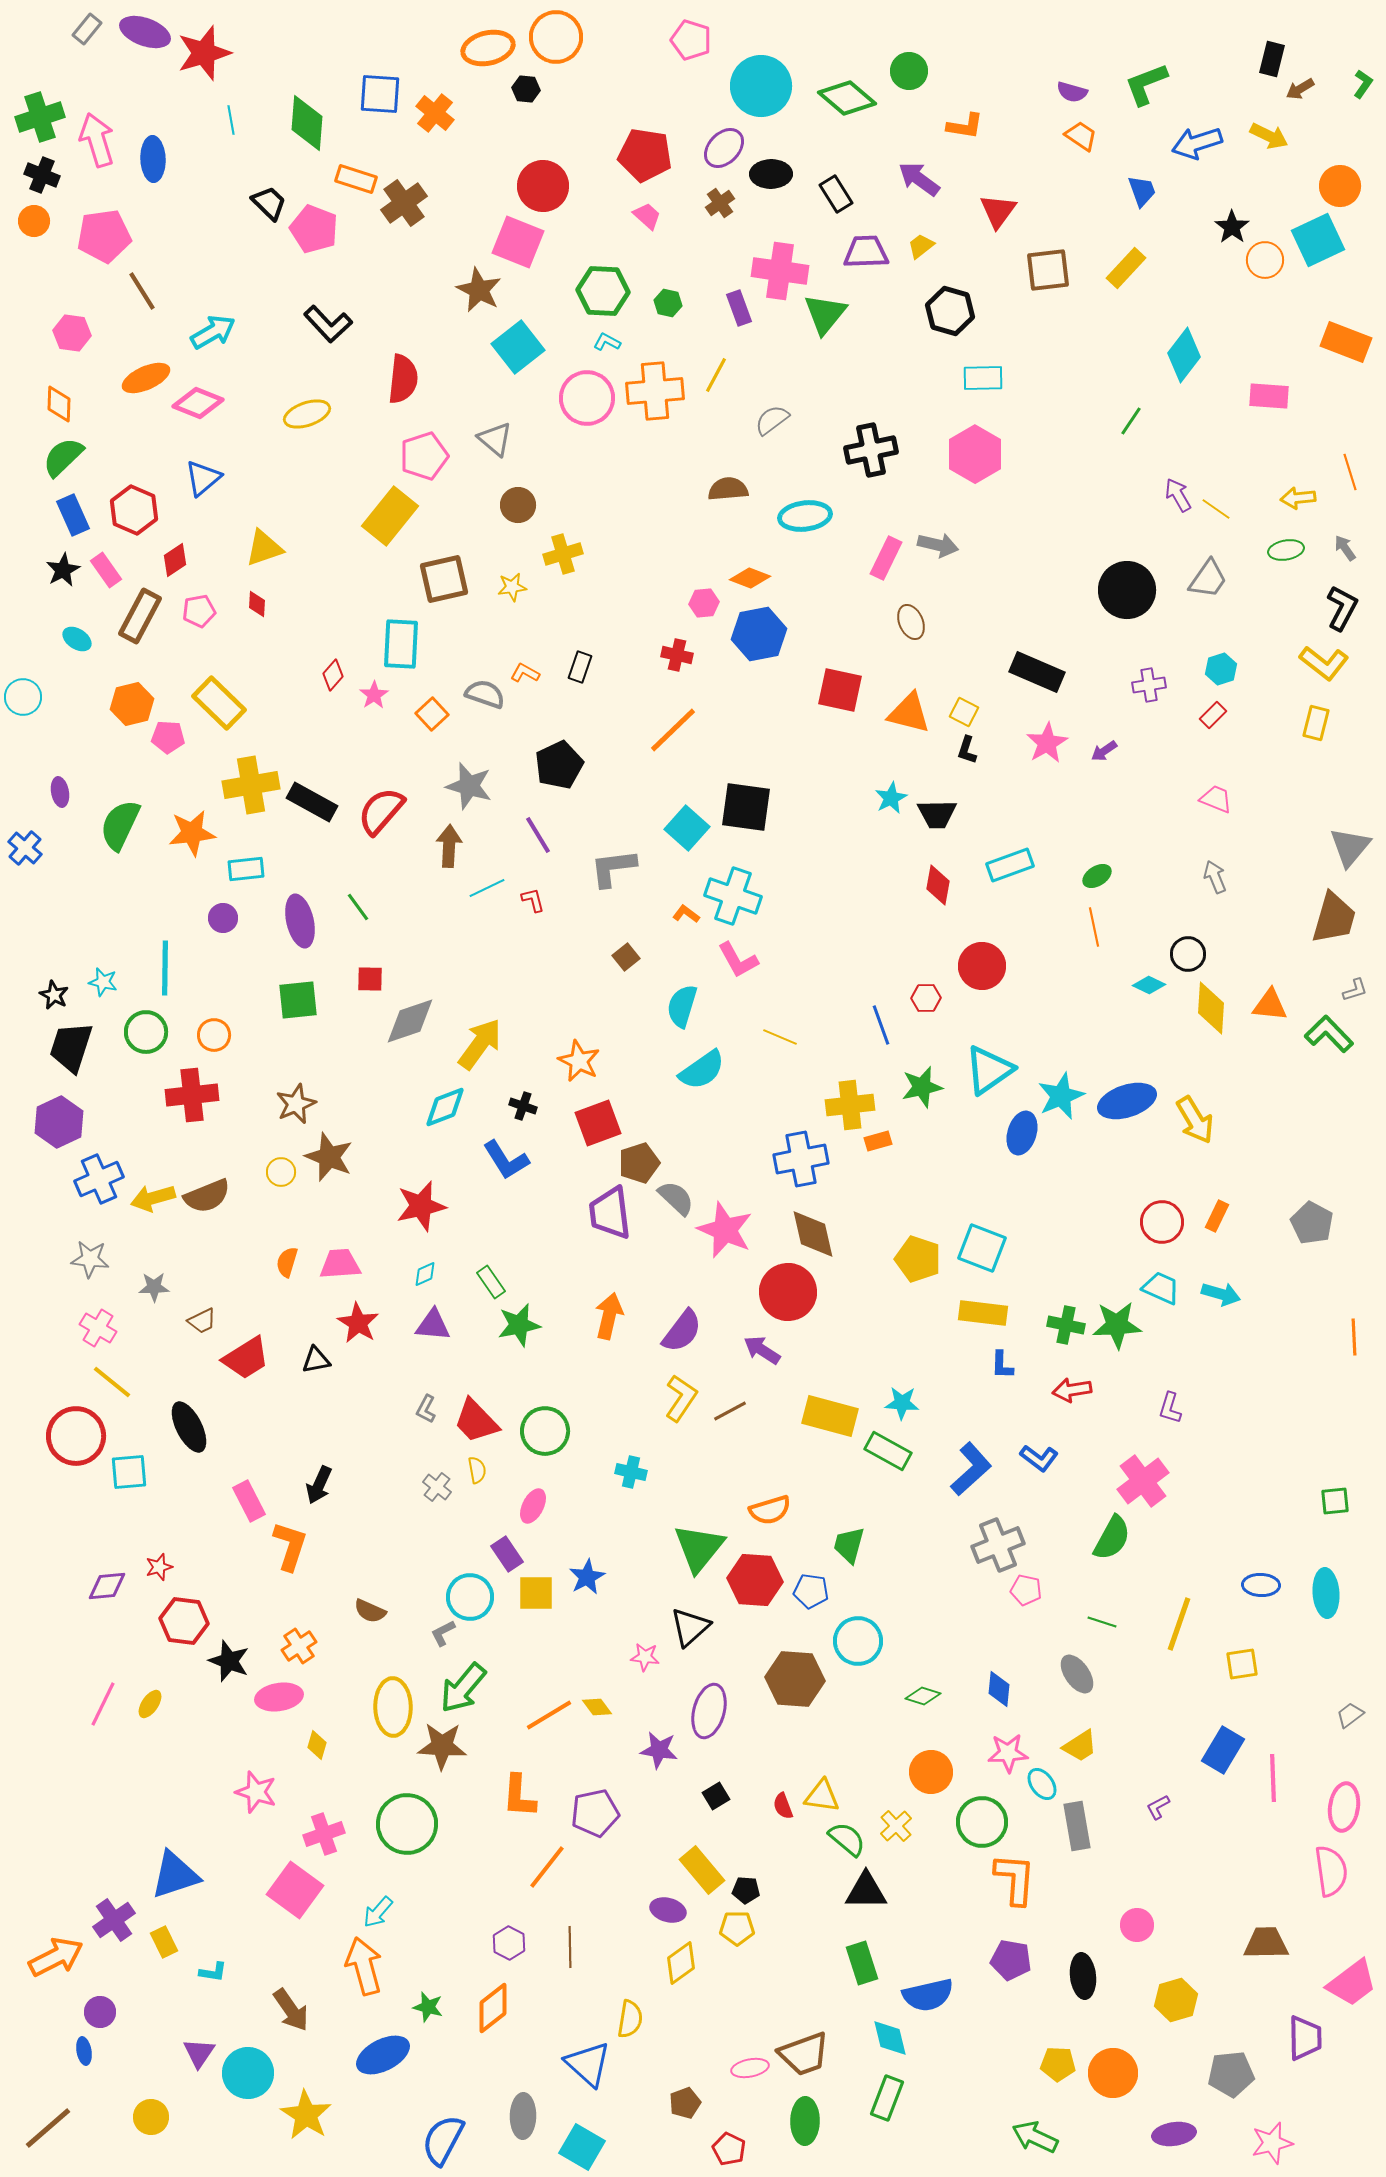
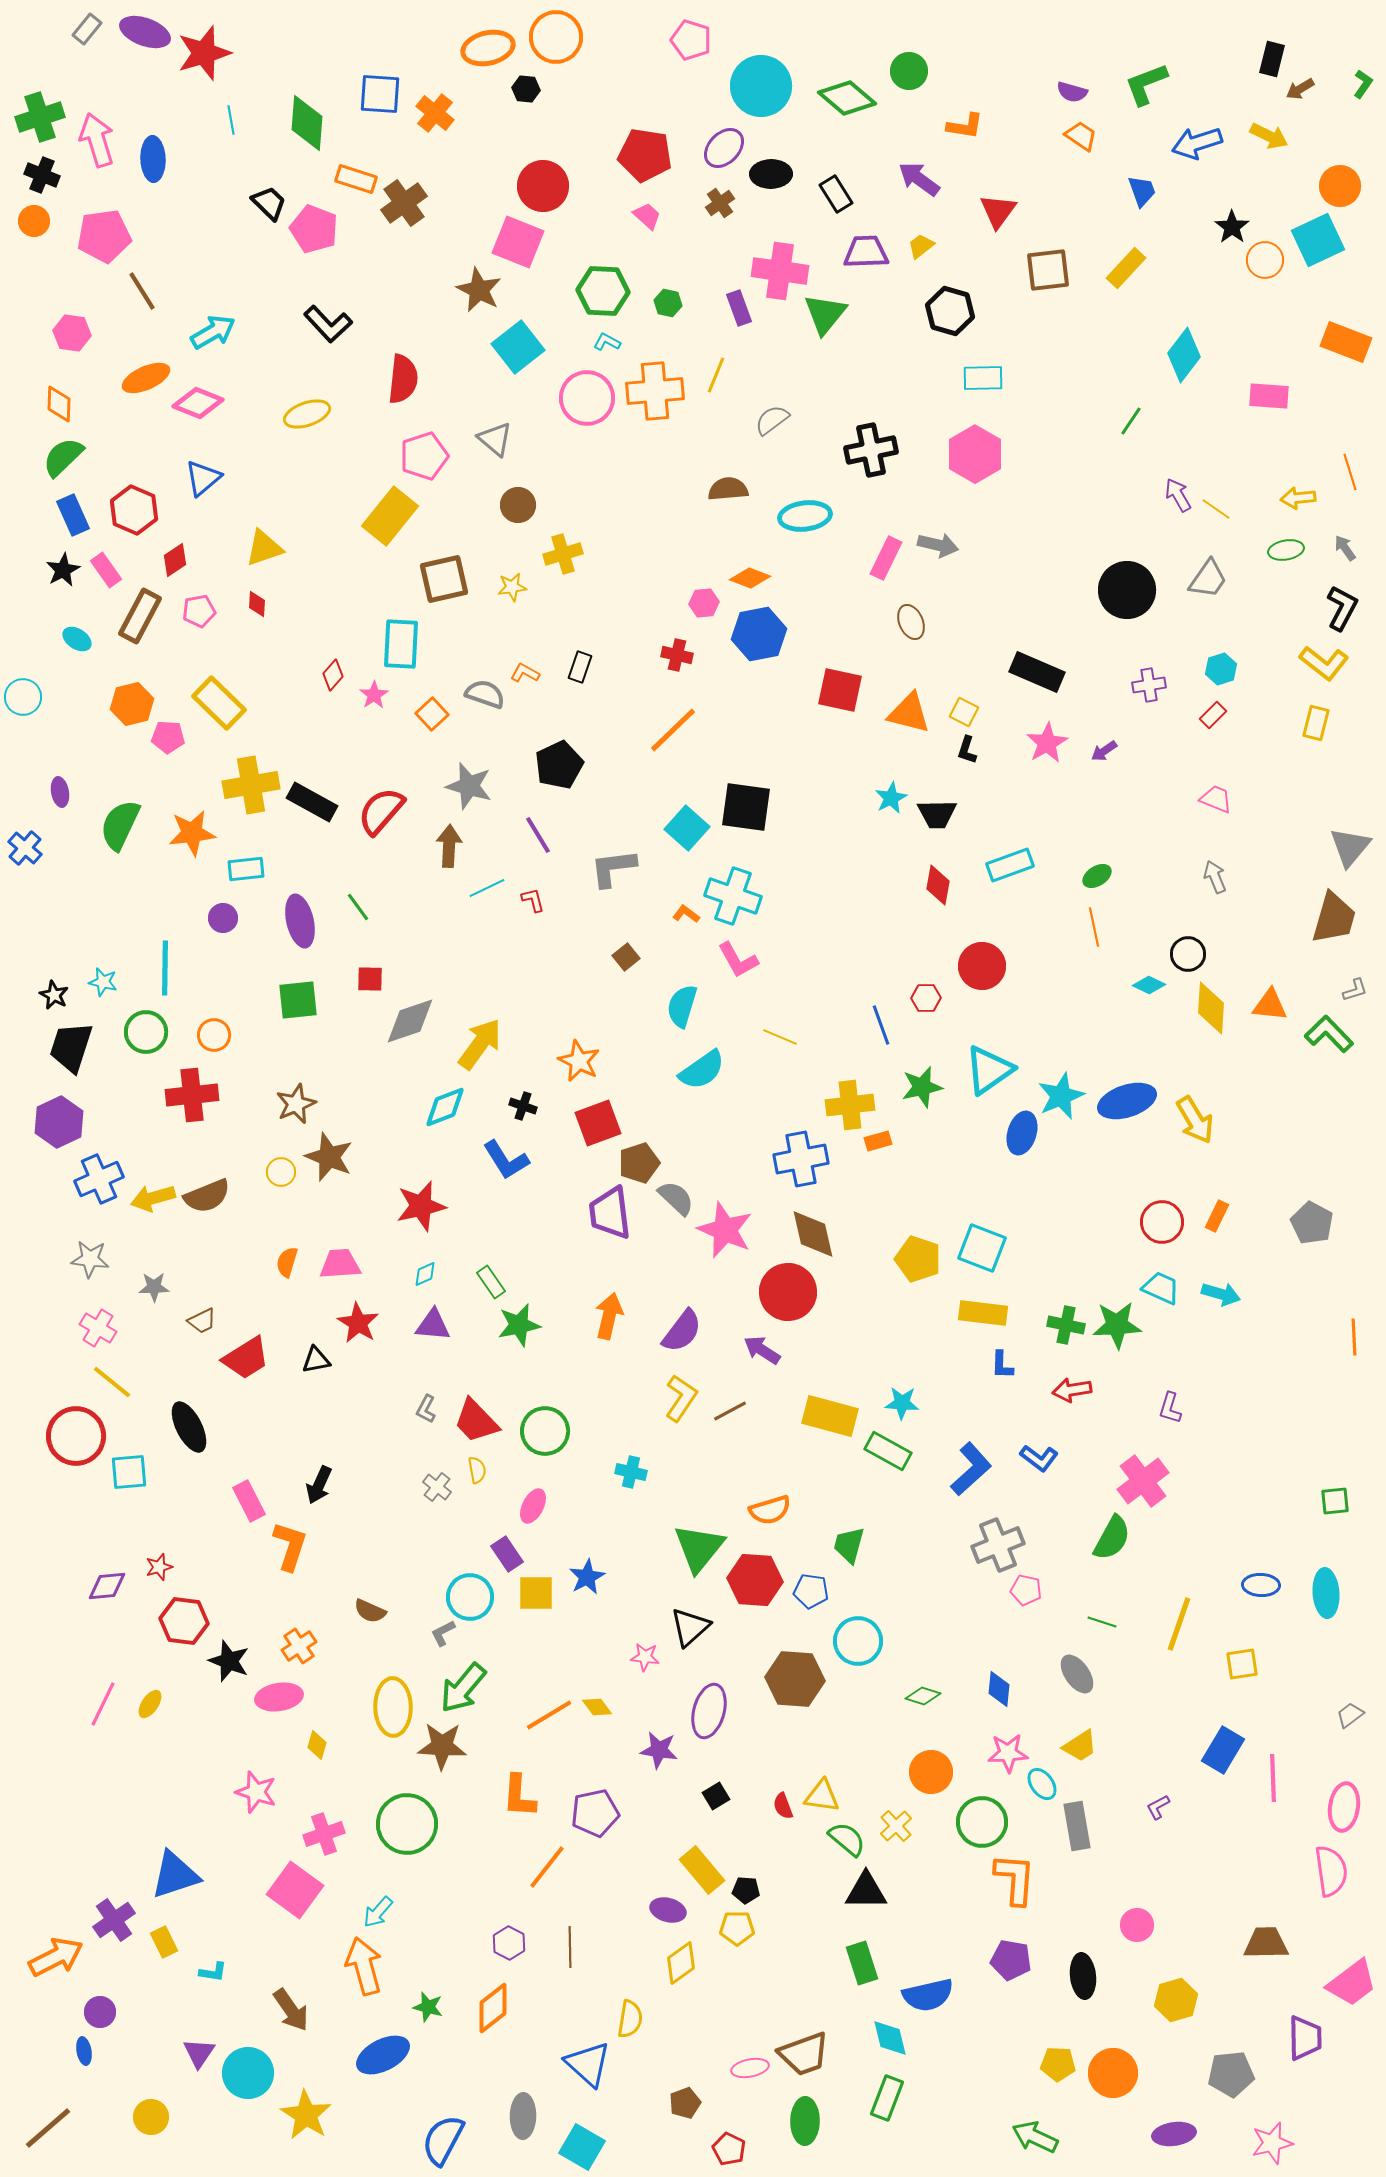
yellow line at (716, 375): rotated 6 degrees counterclockwise
